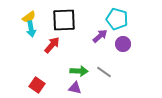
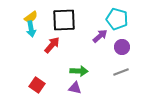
yellow semicircle: moved 2 px right
purple circle: moved 1 px left, 3 px down
gray line: moved 17 px right; rotated 56 degrees counterclockwise
